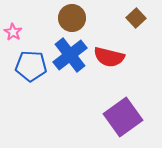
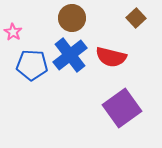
red semicircle: moved 2 px right
blue pentagon: moved 1 px right, 1 px up
purple square: moved 1 px left, 9 px up
